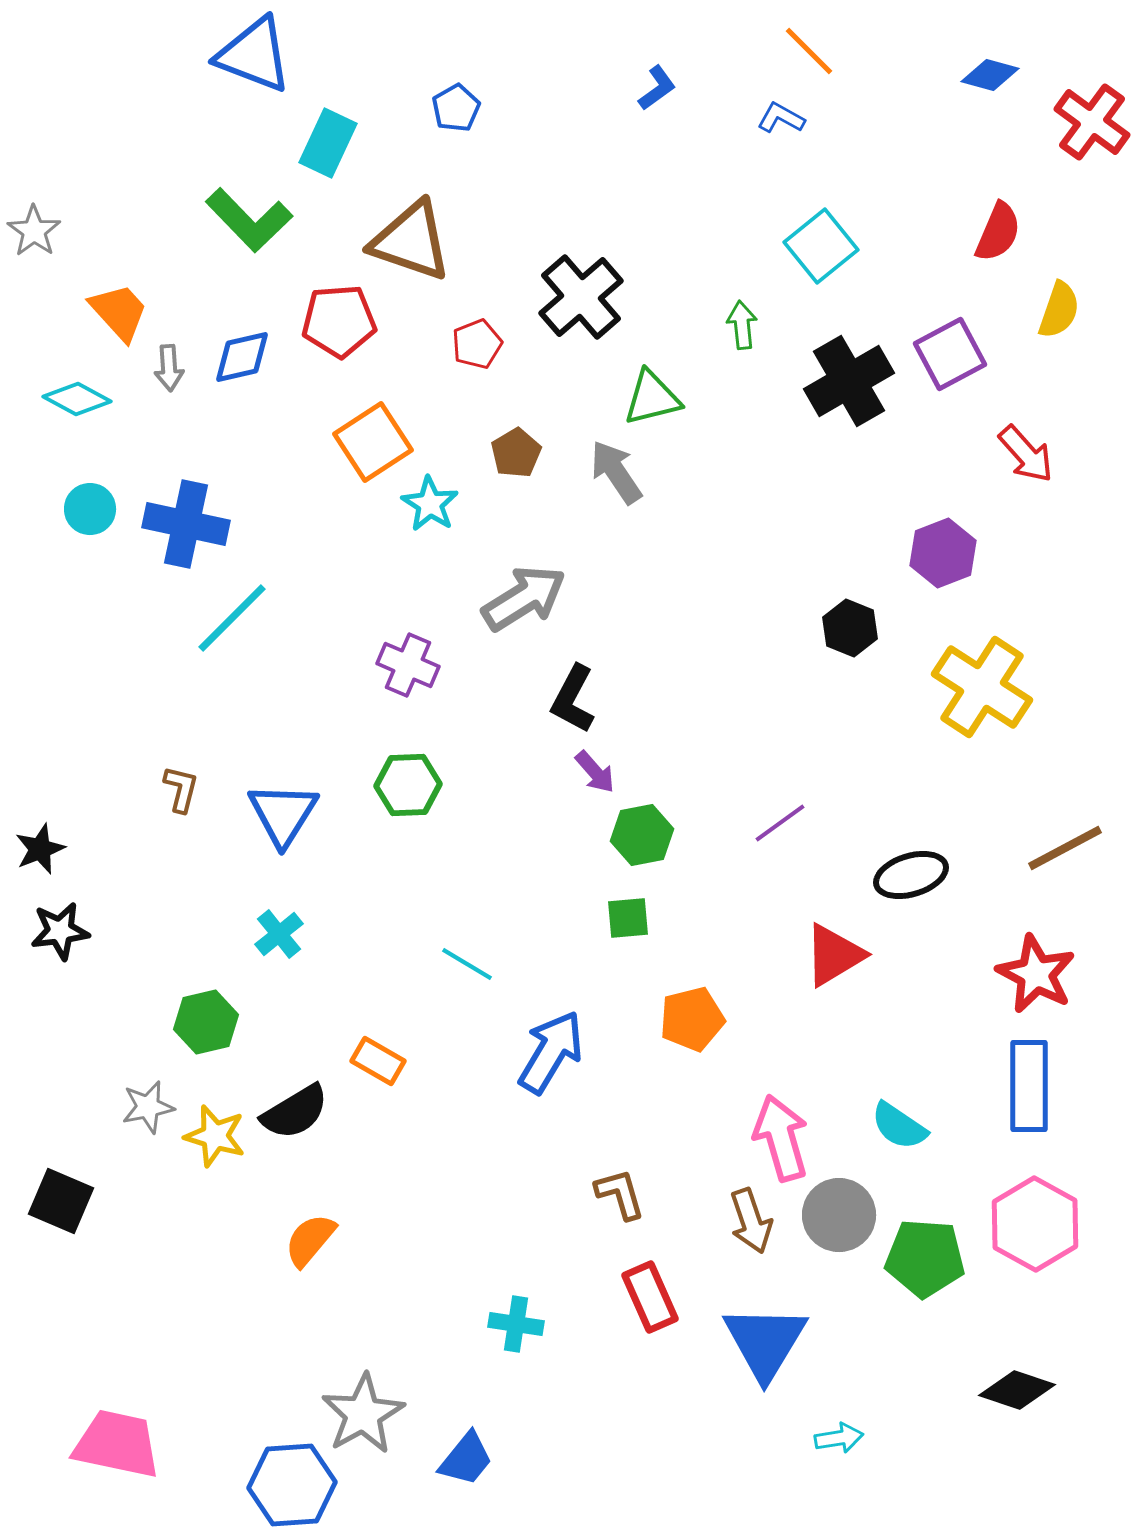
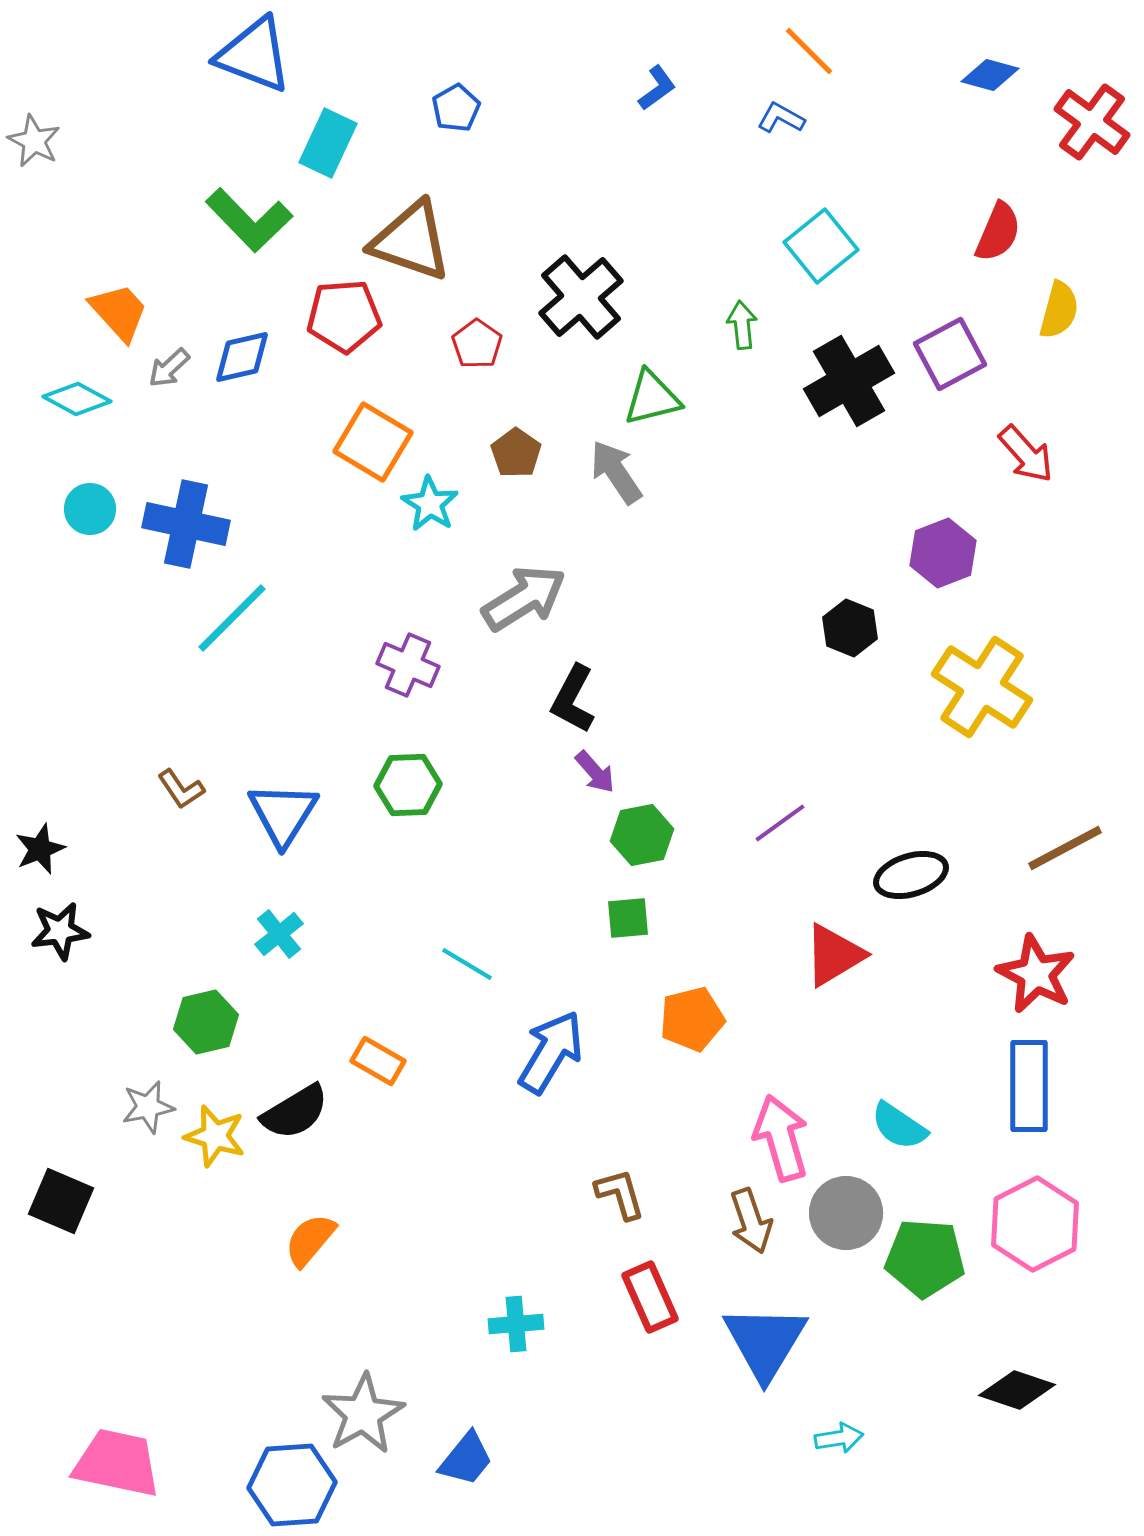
gray star at (34, 231): moved 90 px up; rotated 8 degrees counterclockwise
yellow semicircle at (1059, 310): rotated 4 degrees counterclockwise
red pentagon at (339, 321): moved 5 px right, 5 px up
red pentagon at (477, 344): rotated 15 degrees counterclockwise
gray arrow at (169, 368): rotated 51 degrees clockwise
orange square at (373, 442): rotated 26 degrees counterclockwise
brown pentagon at (516, 453): rotated 6 degrees counterclockwise
brown L-shape at (181, 789): rotated 132 degrees clockwise
gray circle at (839, 1215): moved 7 px right, 2 px up
pink hexagon at (1035, 1224): rotated 4 degrees clockwise
cyan cross at (516, 1324): rotated 14 degrees counterclockwise
pink trapezoid at (117, 1444): moved 19 px down
